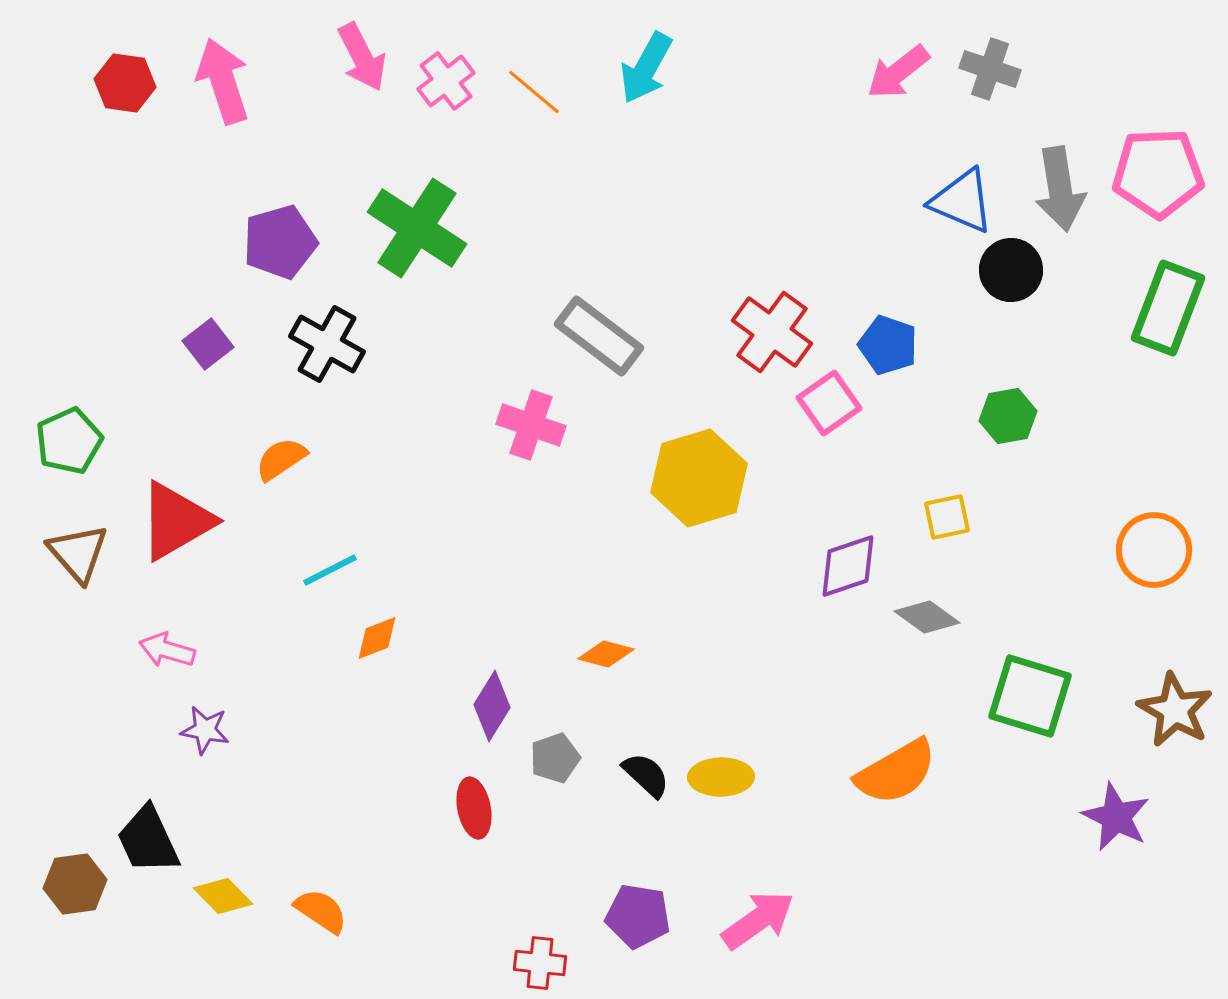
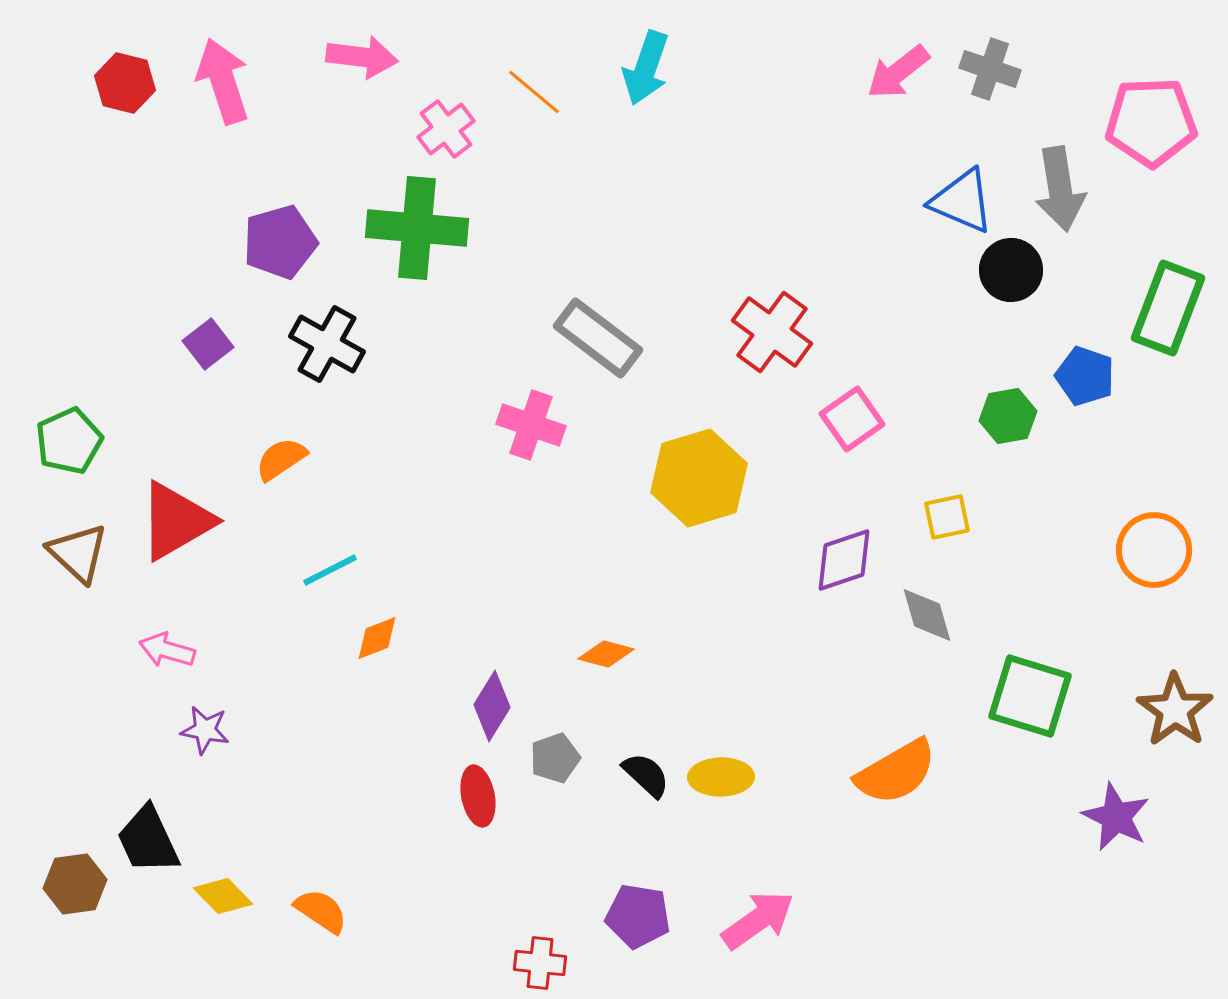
pink arrow at (362, 57): rotated 56 degrees counterclockwise
cyan arrow at (646, 68): rotated 10 degrees counterclockwise
pink cross at (446, 81): moved 48 px down
red hexagon at (125, 83): rotated 6 degrees clockwise
pink pentagon at (1158, 173): moved 7 px left, 51 px up
green cross at (417, 228): rotated 28 degrees counterclockwise
gray rectangle at (599, 336): moved 1 px left, 2 px down
blue pentagon at (888, 345): moved 197 px right, 31 px down
pink square at (829, 403): moved 23 px right, 16 px down
brown triangle at (78, 553): rotated 6 degrees counterclockwise
purple diamond at (848, 566): moved 4 px left, 6 px up
gray diamond at (927, 617): moved 2 px up; rotated 38 degrees clockwise
brown star at (1175, 710): rotated 6 degrees clockwise
red ellipse at (474, 808): moved 4 px right, 12 px up
